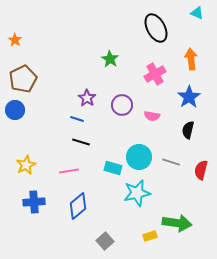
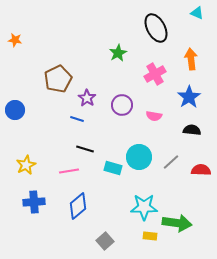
orange star: rotated 24 degrees counterclockwise
green star: moved 8 px right, 6 px up; rotated 12 degrees clockwise
brown pentagon: moved 35 px right
pink semicircle: moved 2 px right
black semicircle: moved 4 px right; rotated 84 degrees clockwise
black line: moved 4 px right, 7 px down
gray line: rotated 60 degrees counterclockwise
red semicircle: rotated 78 degrees clockwise
cyan star: moved 7 px right, 14 px down; rotated 12 degrees clockwise
yellow rectangle: rotated 24 degrees clockwise
